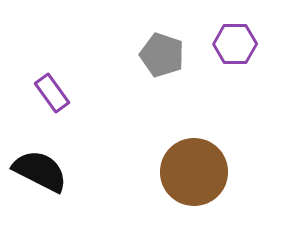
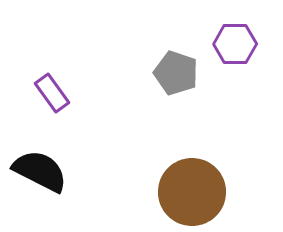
gray pentagon: moved 14 px right, 18 px down
brown circle: moved 2 px left, 20 px down
